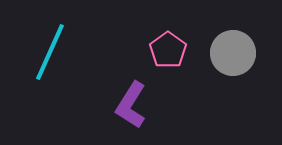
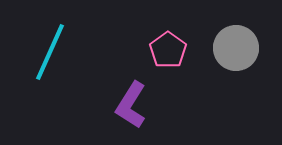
gray circle: moved 3 px right, 5 px up
